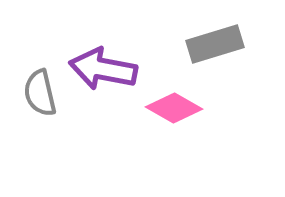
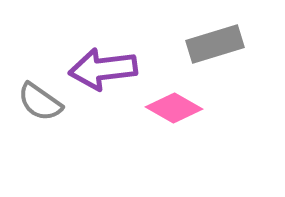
purple arrow: rotated 18 degrees counterclockwise
gray semicircle: moved 9 px down; rotated 42 degrees counterclockwise
